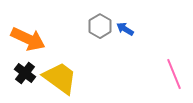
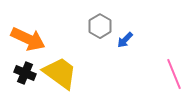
blue arrow: moved 11 px down; rotated 78 degrees counterclockwise
black cross: rotated 15 degrees counterclockwise
yellow trapezoid: moved 5 px up
